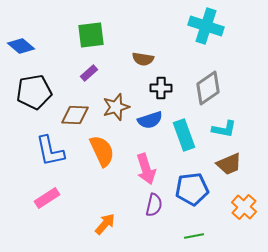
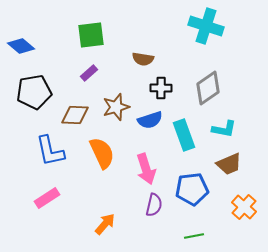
orange semicircle: moved 2 px down
